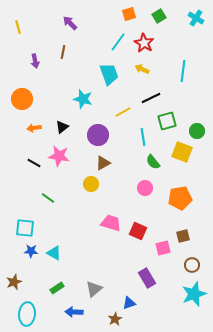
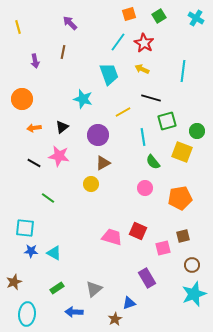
black line at (151, 98): rotated 42 degrees clockwise
pink trapezoid at (111, 223): moved 1 px right, 14 px down
